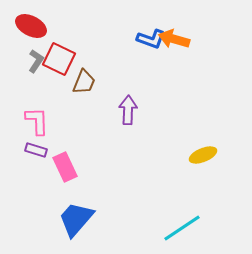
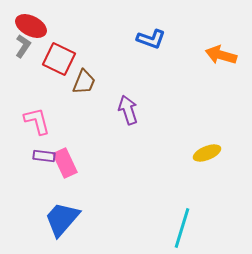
orange arrow: moved 47 px right, 16 px down
gray L-shape: moved 13 px left, 15 px up
purple arrow: rotated 20 degrees counterclockwise
pink L-shape: rotated 12 degrees counterclockwise
purple rectangle: moved 8 px right, 6 px down; rotated 10 degrees counterclockwise
yellow ellipse: moved 4 px right, 2 px up
pink rectangle: moved 4 px up
blue trapezoid: moved 14 px left
cyan line: rotated 39 degrees counterclockwise
